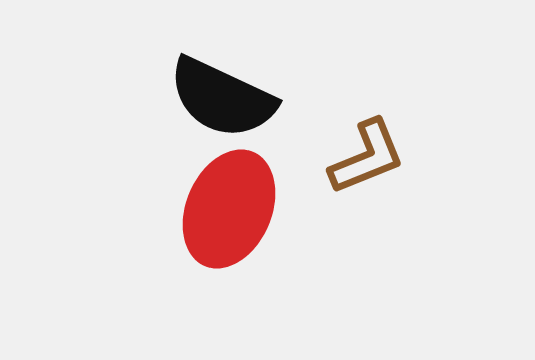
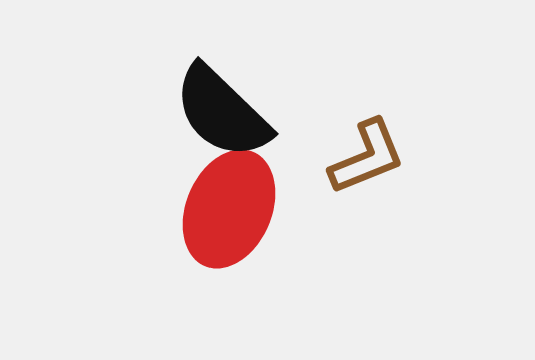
black semicircle: moved 14 px down; rotated 19 degrees clockwise
